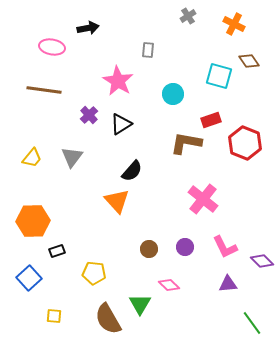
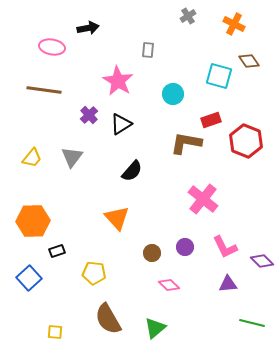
red hexagon: moved 1 px right, 2 px up
orange triangle: moved 17 px down
brown circle: moved 3 px right, 4 px down
green triangle: moved 15 px right, 24 px down; rotated 20 degrees clockwise
yellow square: moved 1 px right, 16 px down
green line: rotated 40 degrees counterclockwise
